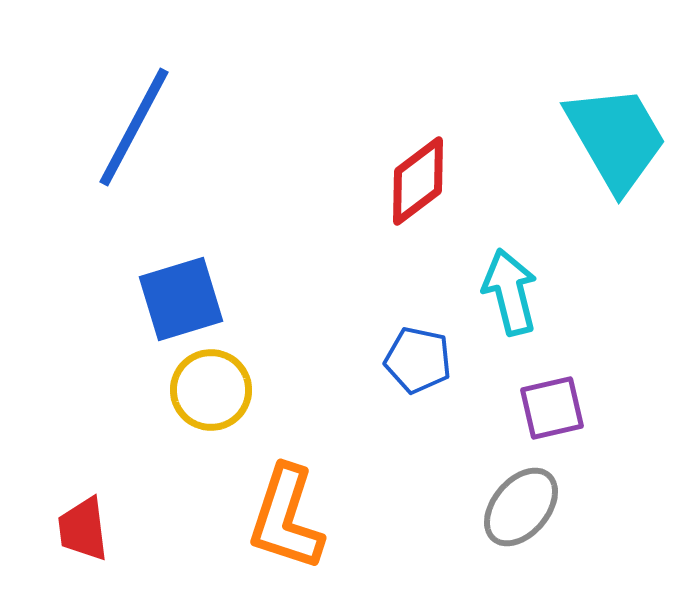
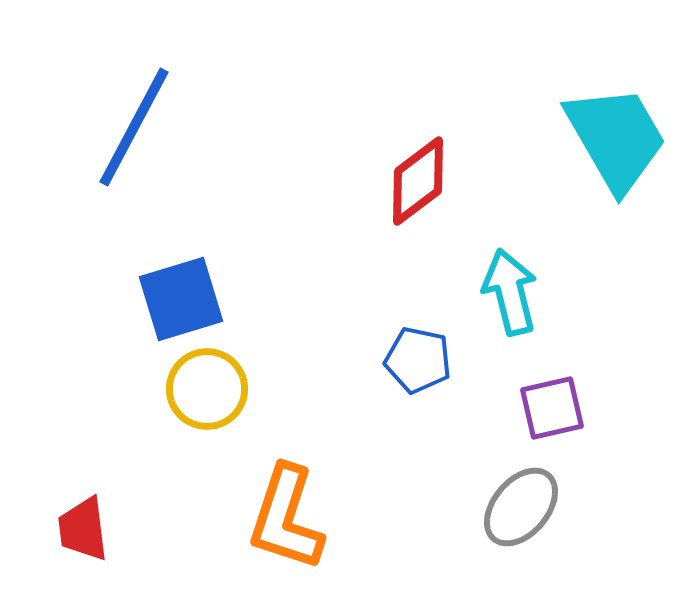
yellow circle: moved 4 px left, 1 px up
